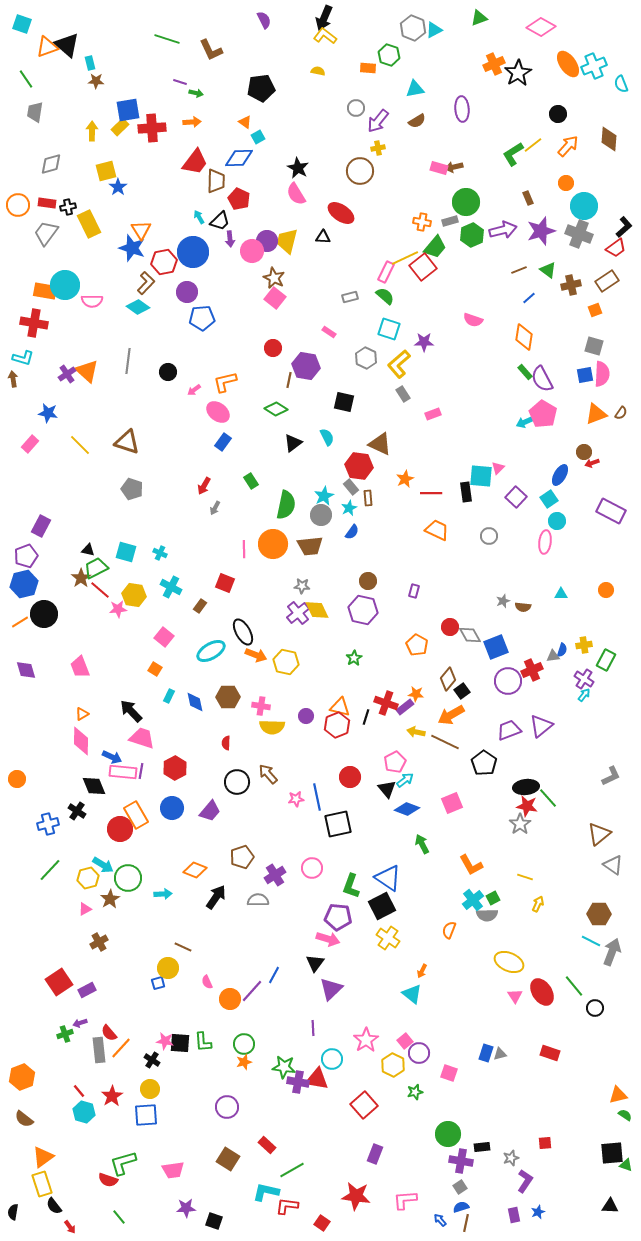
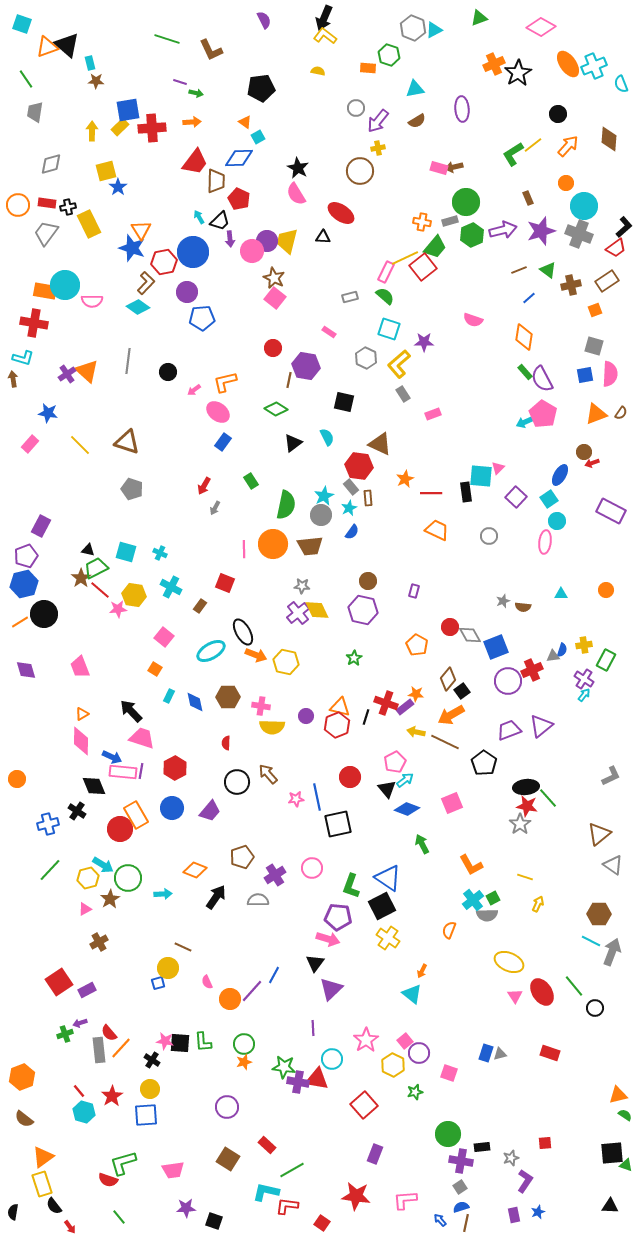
pink semicircle at (602, 374): moved 8 px right
